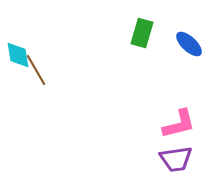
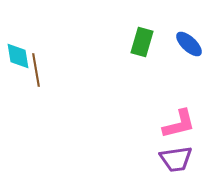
green rectangle: moved 9 px down
cyan diamond: moved 1 px down
brown line: rotated 20 degrees clockwise
